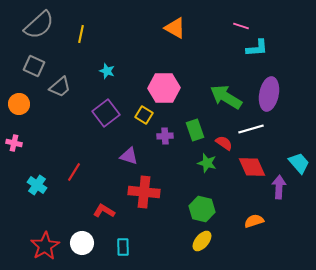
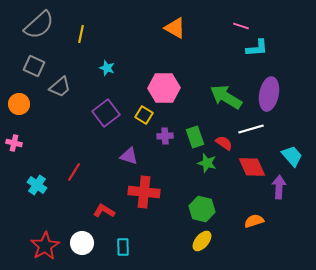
cyan star: moved 3 px up
green rectangle: moved 7 px down
cyan trapezoid: moved 7 px left, 7 px up
